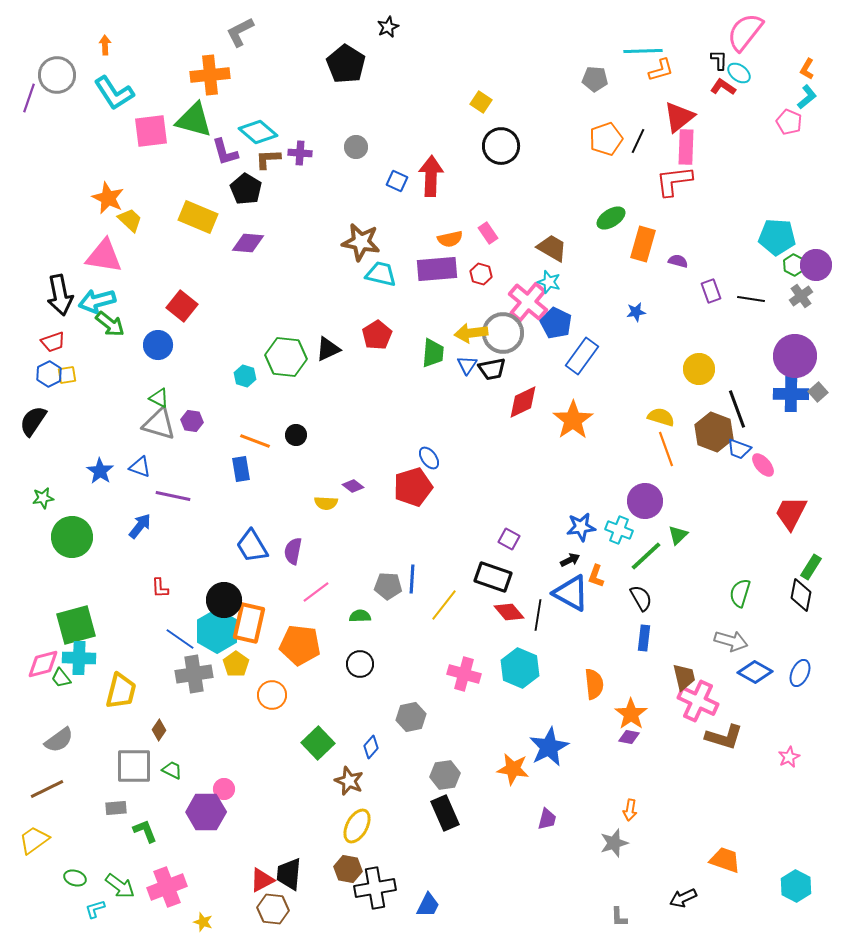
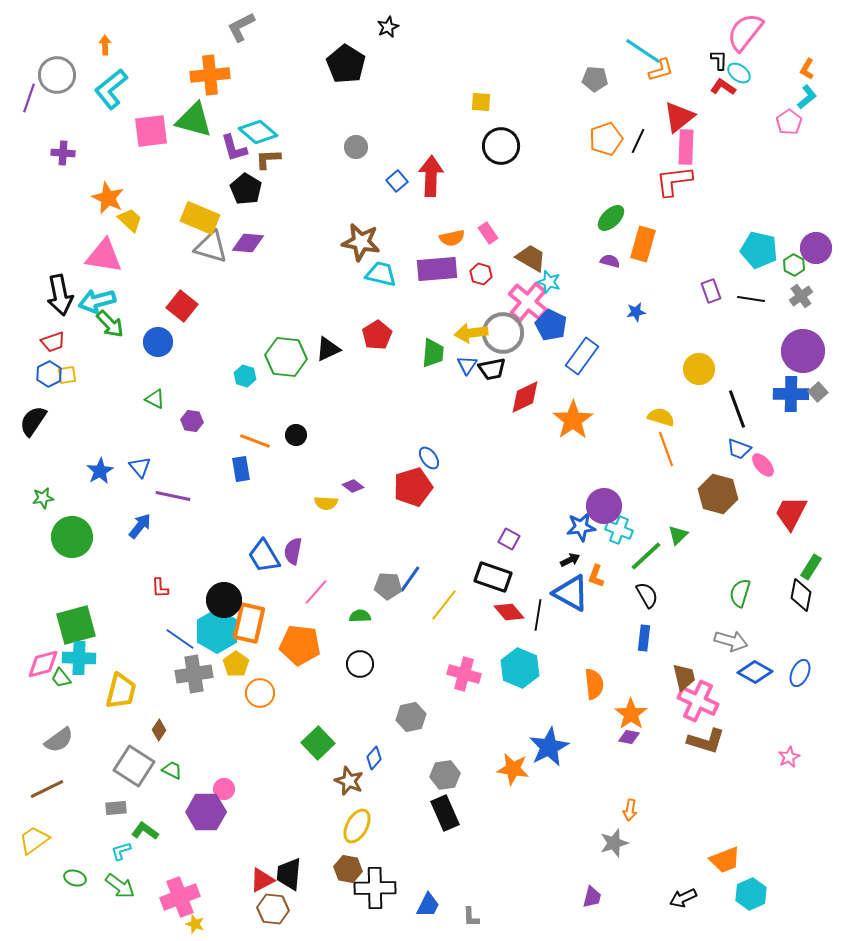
gray L-shape at (240, 32): moved 1 px right, 5 px up
cyan line at (643, 51): rotated 36 degrees clockwise
cyan L-shape at (114, 93): moved 3 px left, 4 px up; rotated 84 degrees clockwise
yellow square at (481, 102): rotated 30 degrees counterclockwise
pink pentagon at (789, 122): rotated 15 degrees clockwise
purple L-shape at (225, 152): moved 9 px right, 4 px up
purple cross at (300, 153): moved 237 px left
blue square at (397, 181): rotated 25 degrees clockwise
yellow rectangle at (198, 217): moved 2 px right, 1 px down
green ellipse at (611, 218): rotated 12 degrees counterclockwise
cyan pentagon at (777, 237): moved 18 px left, 13 px down; rotated 9 degrees clockwise
orange semicircle at (450, 239): moved 2 px right, 1 px up
brown trapezoid at (552, 248): moved 21 px left, 10 px down
purple semicircle at (678, 261): moved 68 px left
purple circle at (816, 265): moved 17 px up
blue pentagon at (556, 323): moved 5 px left, 2 px down
green arrow at (110, 324): rotated 8 degrees clockwise
blue circle at (158, 345): moved 3 px up
purple circle at (795, 356): moved 8 px right, 5 px up
green triangle at (159, 398): moved 4 px left, 1 px down
red diamond at (523, 402): moved 2 px right, 5 px up
gray triangle at (159, 424): moved 52 px right, 177 px up
brown hexagon at (714, 432): moved 4 px right, 62 px down; rotated 6 degrees counterclockwise
blue triangle at (140, 467): rotated 30 degrees clockwise
blue star at (100, 471): rotated 8 degrees clockwise
purple circle at (645, 501): moved 41 px left, 5 px down
blue trapezoid at (252, 546): moved 12 px right, 10 px down
blue line at (412, 579): moved 2 px left; rotated 32 degrees clockwise
pink line at (316, 592): rotated 12 degrees counterclockwise
black semicircle at (641, 598): moved 6 px right, 3 px up
orange circle at (272, 695): moved 12 px left, 2 px up
brown L-shape at (724, 737): moved 18 px left, 4 px down
blue diamond at (371, 747): moved 3 px right, 11 px down
gray square at (134, 766): rotated 33 degrees clockwise
purple trapezoid at (547, 819): moved 45 px right, 78 px down
green L-shape at (145, 831): rotated 32 degrees counterclockwise
orange trapezoid at (725, 860): rotated 140 degrees clockwise
cyan hexagon at (796, 886): moved 45 px left, 8 px down; rotated 8 degrees clockwise
pink cross at (167, 887): moved 13 px right, 10 px down
black cross at (375, 888): rotated 9 degrees clockwise
cyan L-shape at (95, 909): moved 26 px right, 58 px up
gray L-shape at (619, 917): moved 148 px left
yellow star at (203, 922): moved 8 px left, 2 px down
